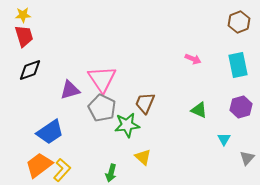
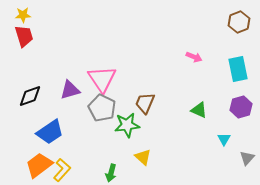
pink arrow: moved 1 px right, 2 px up
cyan rectangle: moved 4 px down
black diamond: moved 26 px down
